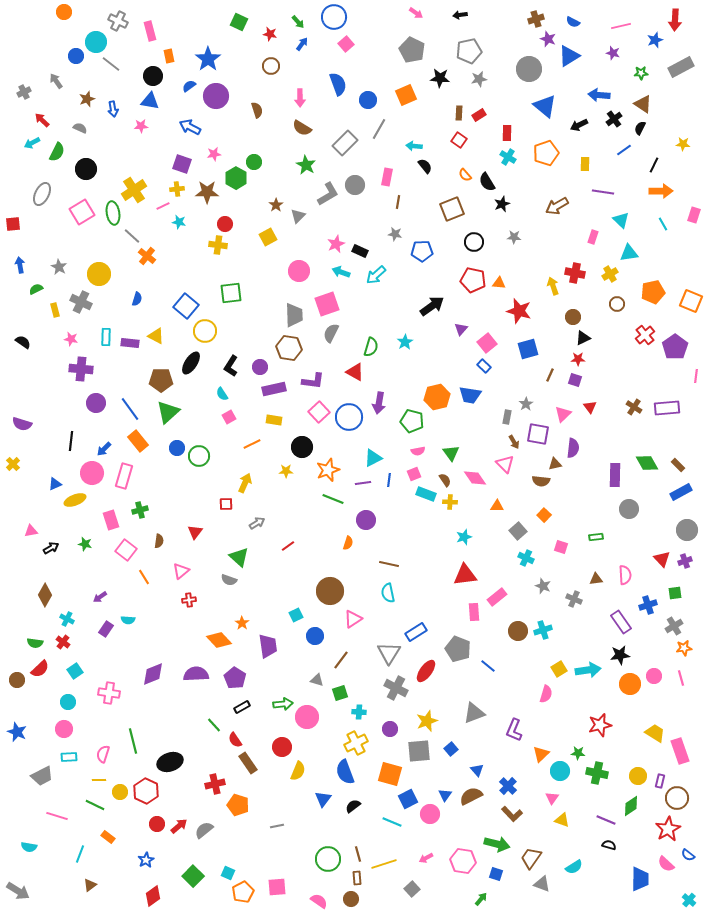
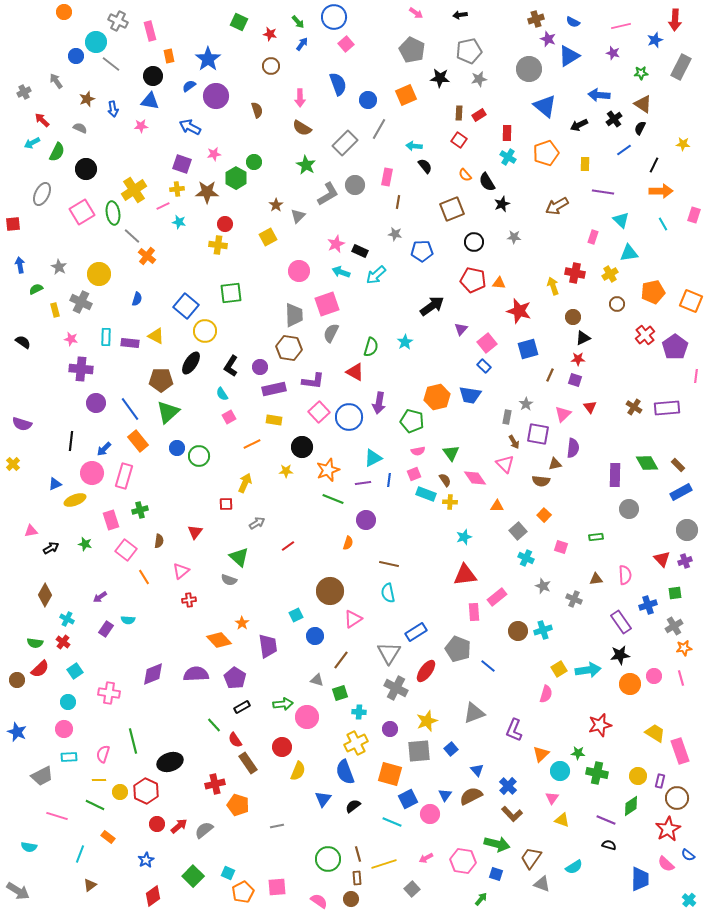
gray rectangle at (681, 67): rotated 35 degrees counterclockwise
